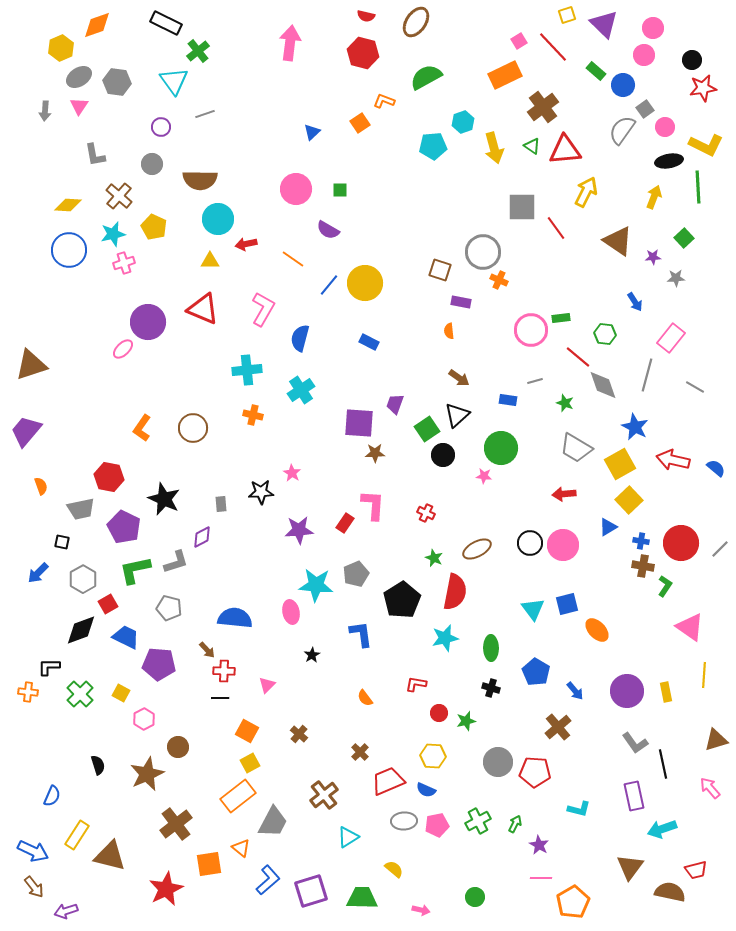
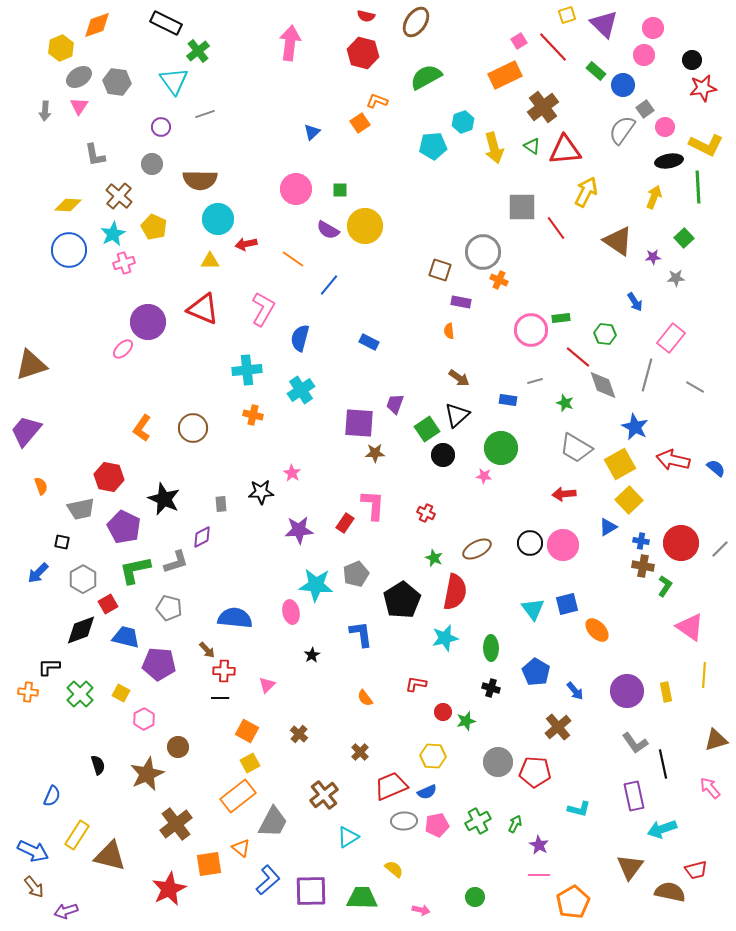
orange L-shape at (384, 101): moved 7 px left
cyan star at (113, 234): rotated 15 degrees counterclockwise
yellow circle at (365, 283): moved 57 px up
blue trapezoid at (126, 637): rotated 12 degrees counterclockwise
red circle at (439, 713): moved 4 px right, 1 px up
red trapezoid at (388, 781): moved 3 px right, 5 px down
blue semicircle at (426, 790): moved 1 px right, 2 px down; rotated 48 degrees counterclockwise
pink line at (541, 878): moved 2 px left, 3 px up
red star at (166, 889): moved 3 px right
purple square at (311, 891): rotated 16 degrees clockwise
